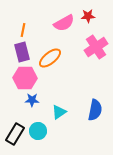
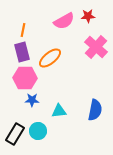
pink semicircle: moved 2 px up
pink cross: rotated 15 degrees counterclockwise
cyan triangle: moved 1 px up; rotated 28 degrees clockwise
